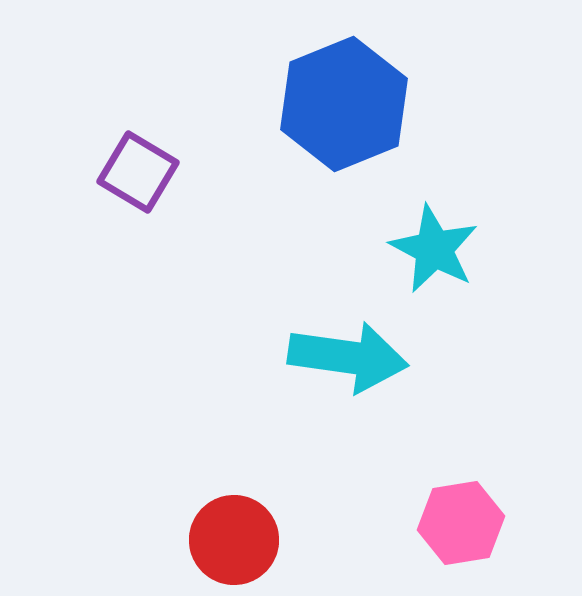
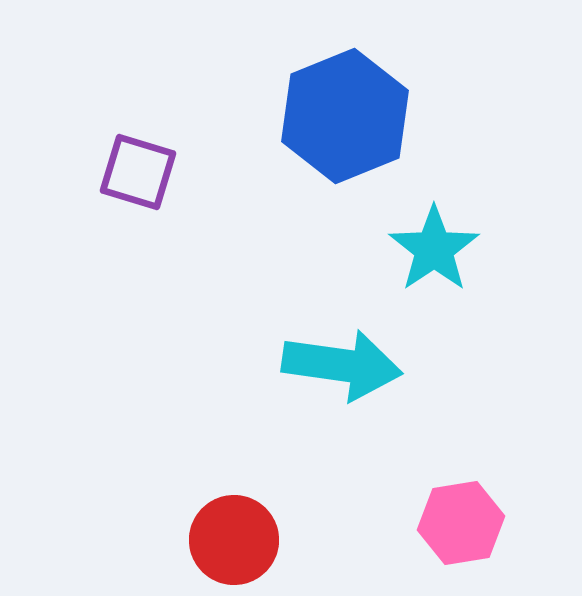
blue hexagon: moved 1 px right, 12 px down
purple square: rotated 14 degrees counterclockwise
cyan star: rotated 10 degrees clockwise
cyan arrow: moved 6 px left, 8 px down
